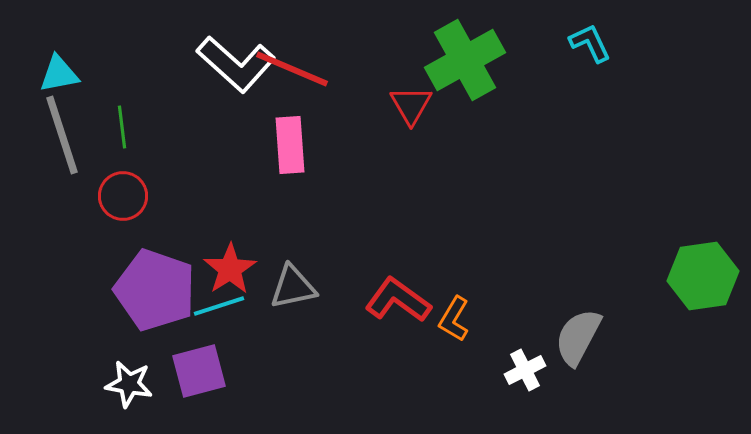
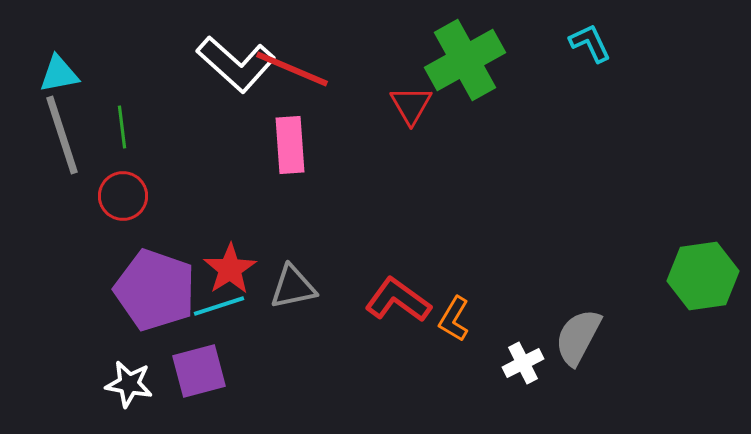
white cross: moved 2 px left, 7 px up
